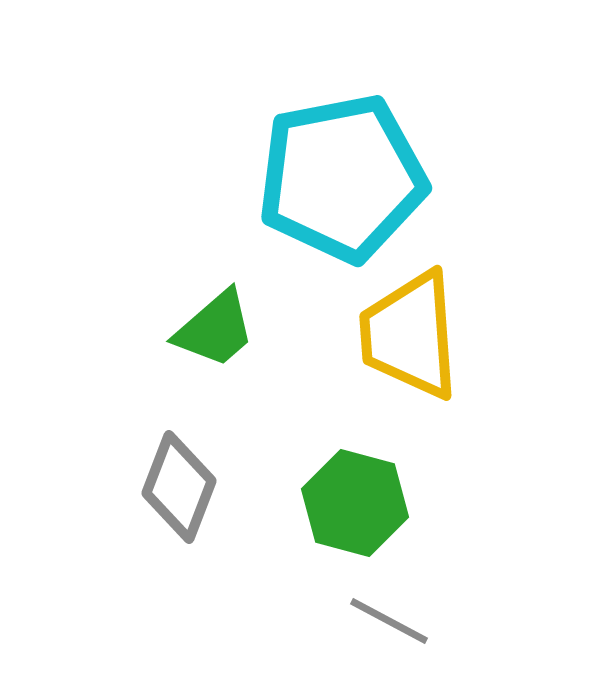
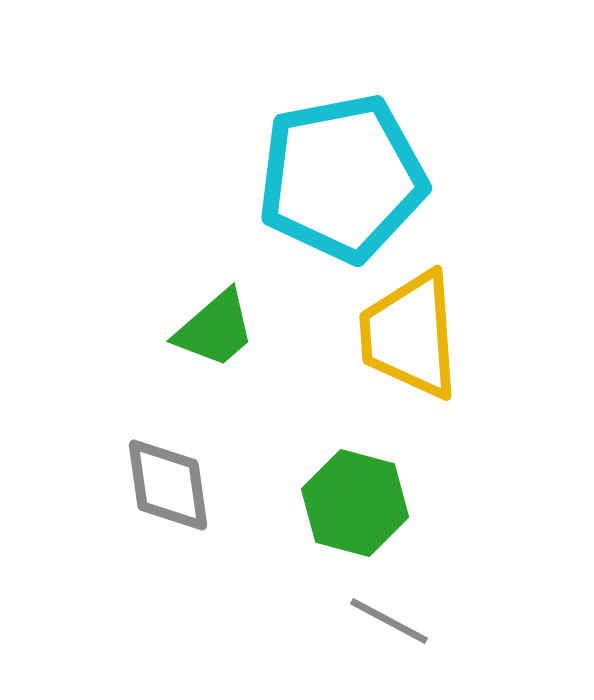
gray diamond: moved 11 px left, 2 px up; rotated 29 degrees counterclockwise
